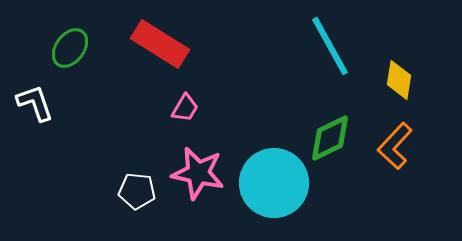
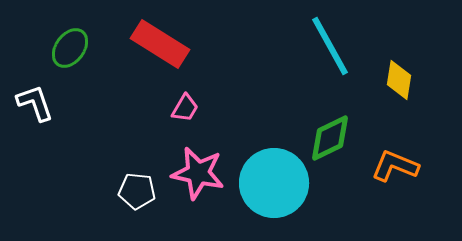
orange L-shape: moved 20 px down; rotated 69 degrees clockwise
